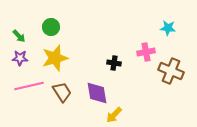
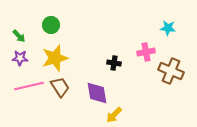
green circle: moved 2 px up
brown trapezoid: moved 2 px left, 5 px up
